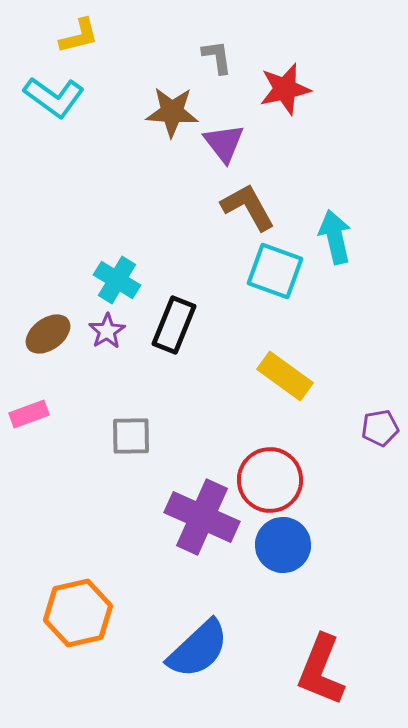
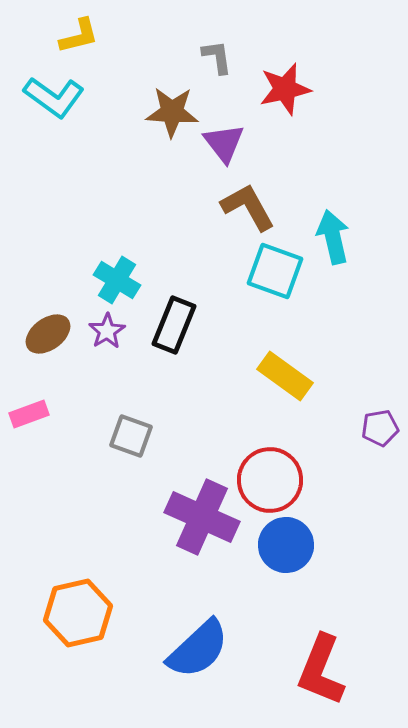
cyan arrow: moved 2 px left
gray square: rotated 21 degrees clockwise
blue circle: moved 3 px right
